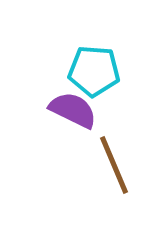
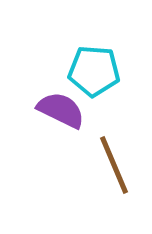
purple semicircle: moved 12 px left
